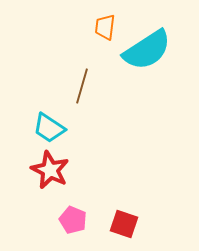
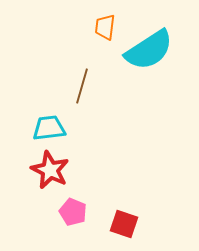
cyan semicircle: moved 2 px right
cyan trapezoid: rotated 140 degrees clockwise
pink pentagon: moved 8 px up
